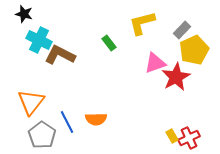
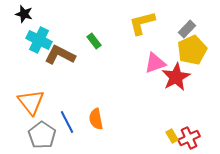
gray rectangle: moved 5 px right, 1 px up
green rectangle: moved 15 px left, 2 px up
yellow pentagon: moved 2 px left
orange triangle: rotated 16 degrees counterclockwise
orange semicircle: rotated 80 degrees clockwise
